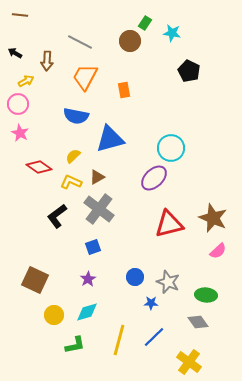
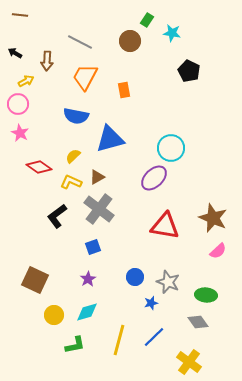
green rectangle: moved 2 px right, 3 px up
red triangle: moved 4 px left, 2 px down; rotated 24 degrees clockwise
blue star: rotated 16 degrees counterclockwise
